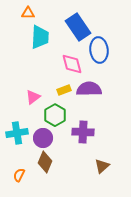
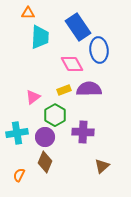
pink diamond: rotated 15 degrees counterclockwise
purple circle: moved 2 px right, 1 px up
